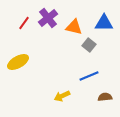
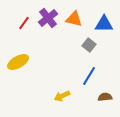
blue triangle: moved 1 px down
orange triangle: moved 8 px up
blue line: rotated 36 degrees counterclockwise
